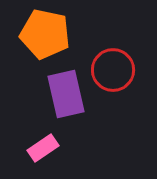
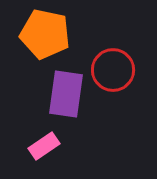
purple rectangle: rotated 21 degrees clockwise
pink rectangle: moved 1 px right, 2 px up
